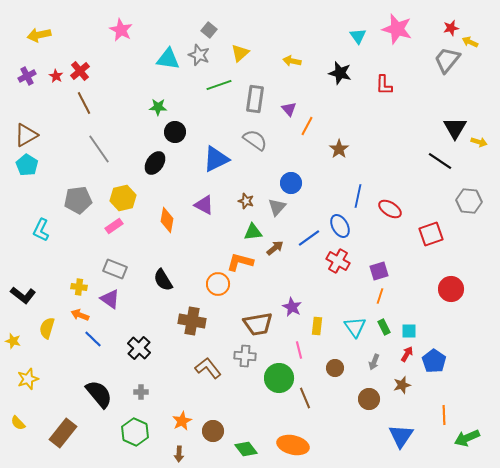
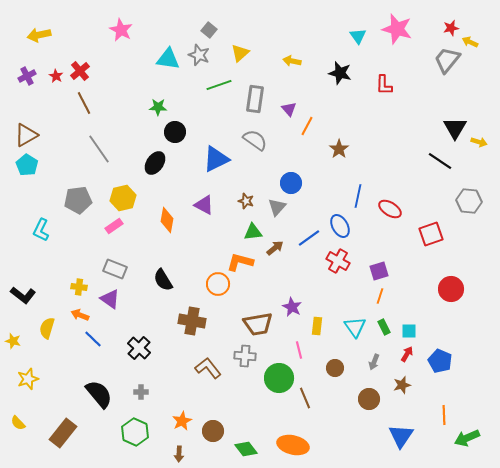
blue pentagon at (434, 361): moved 6 px right; rotated 10 degrees counterclockwise
